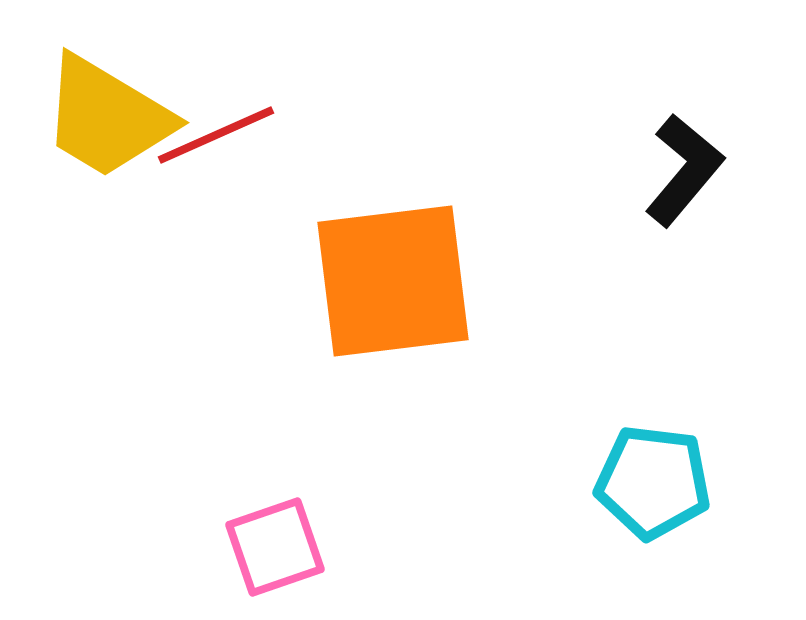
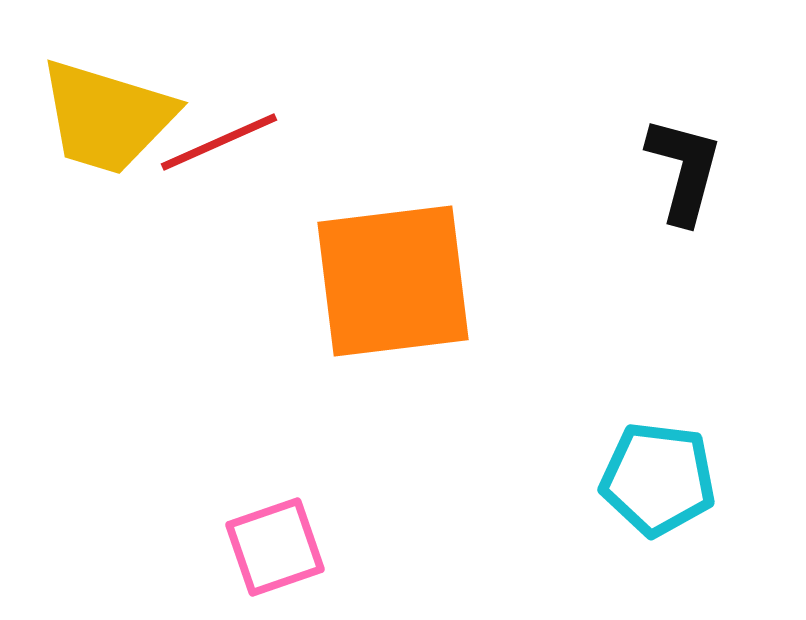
yellow trapezoid: rotated 14 degrees counterclockwise
red line: moved 3 px right, 7 px down
black L-shape: rotated 25 degrees counterclockwise
cyan pentagon: moved 5 px right, 3 px up
